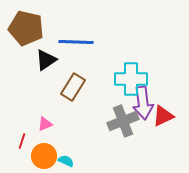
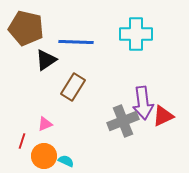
cyan cross: moved 5 px right, 45 px up
